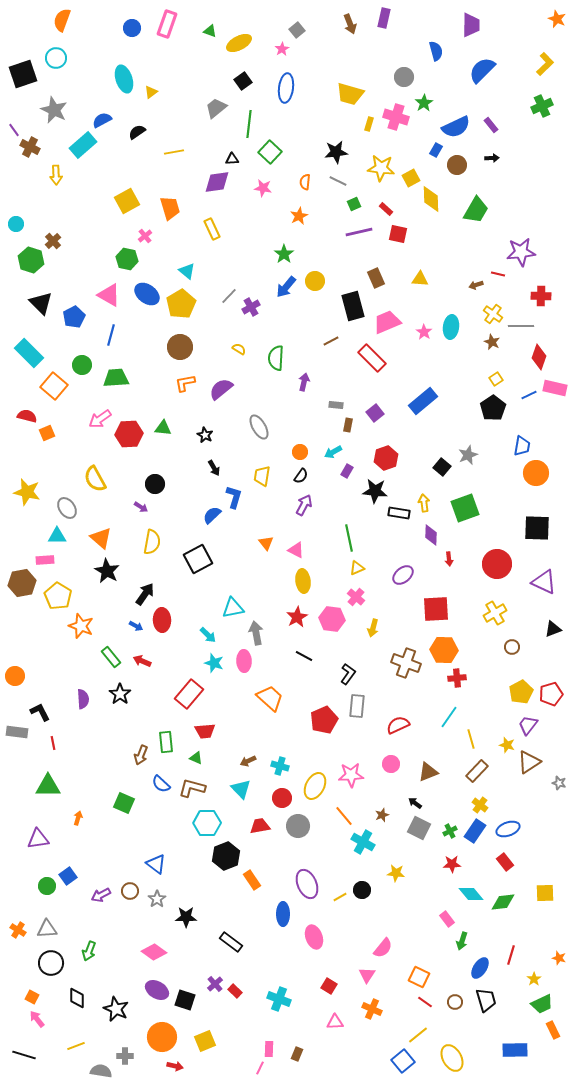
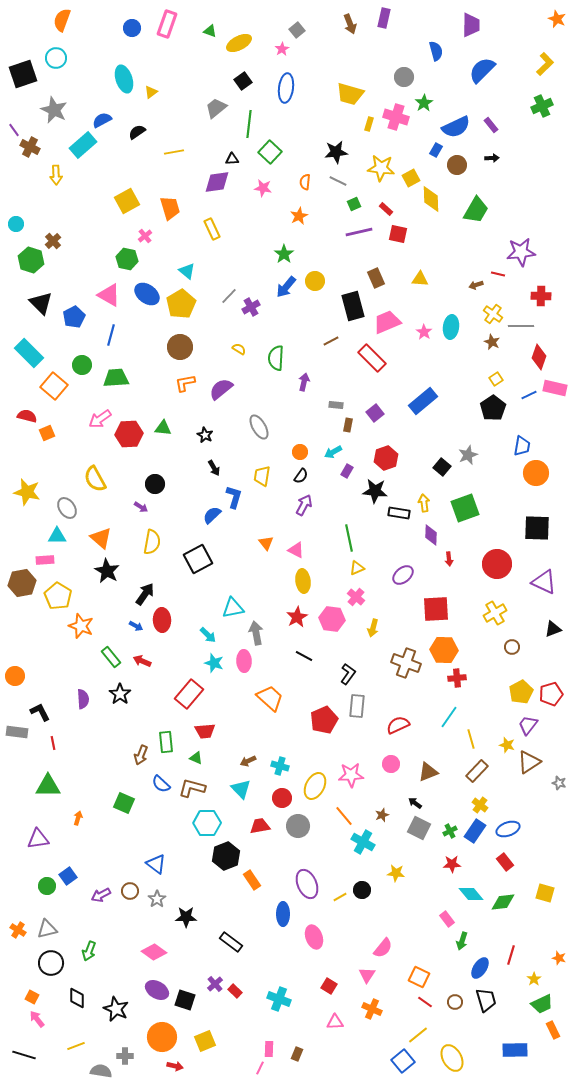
yellow square at (545, 893): rotated 18 degrees clockwise
gray triangle at (47, 929): rotated 10 degrees counterclockwise
